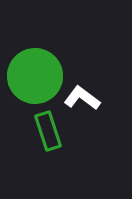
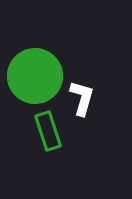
white L-shape: rotated 69 degrees clockwise
